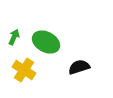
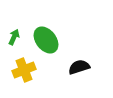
green ellipse: moved 2 px up; rotated 24 degrees clockwise
yellow cross: rotated 35 degrees clockwise
